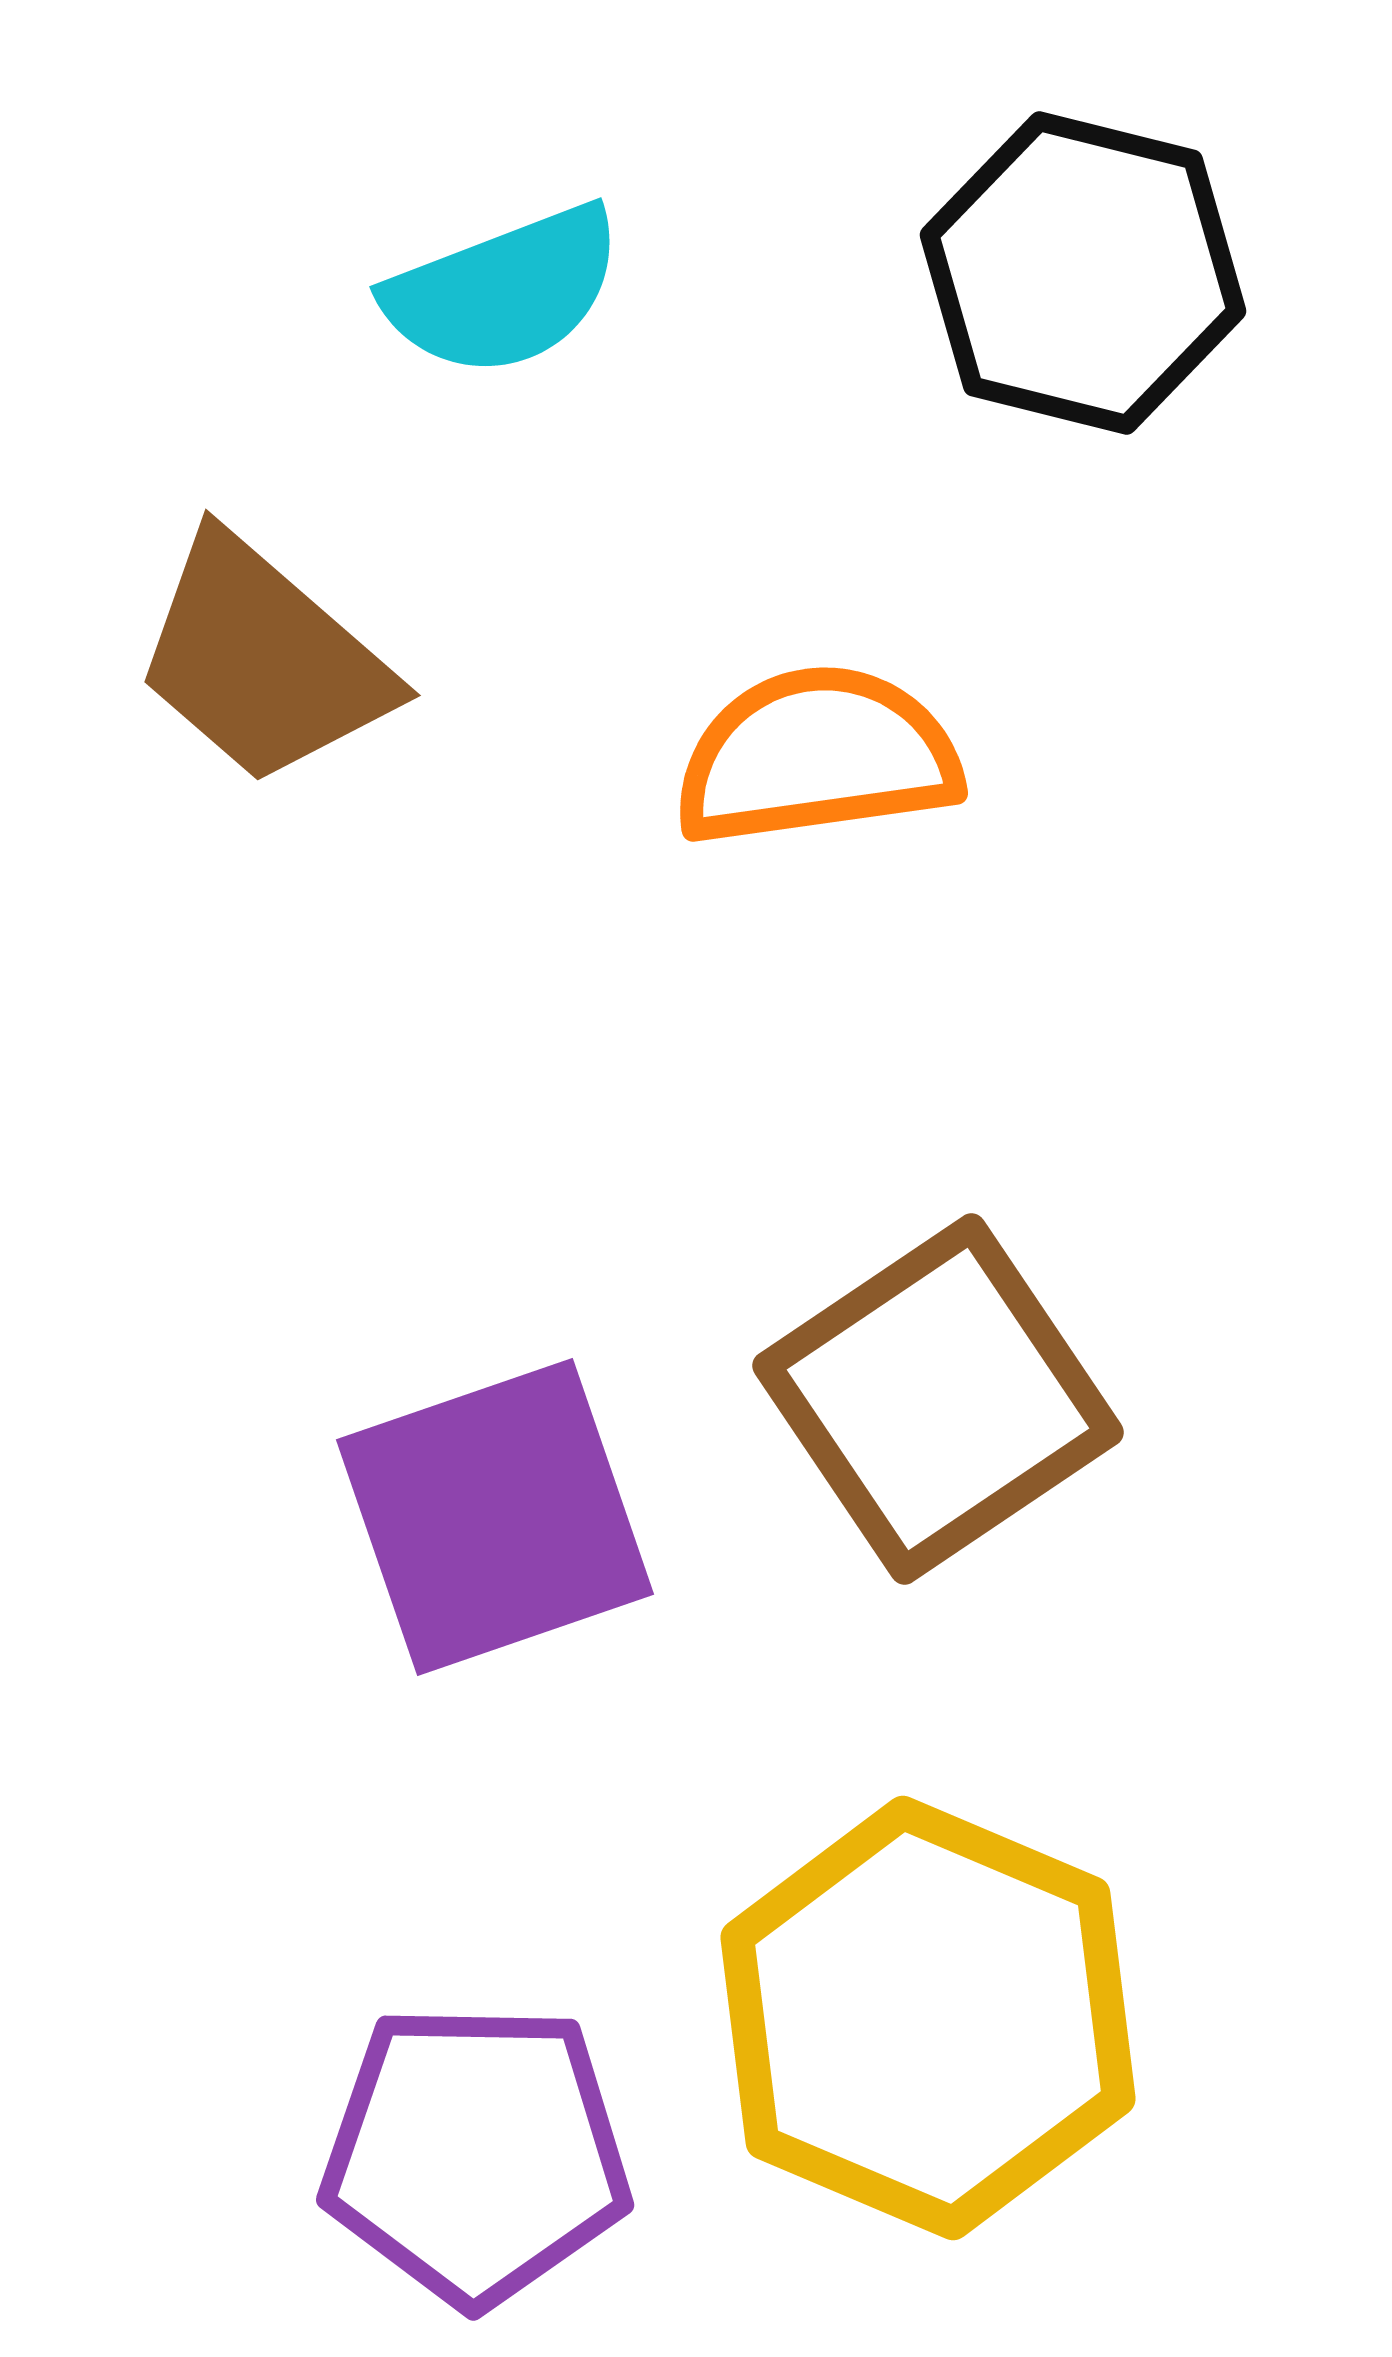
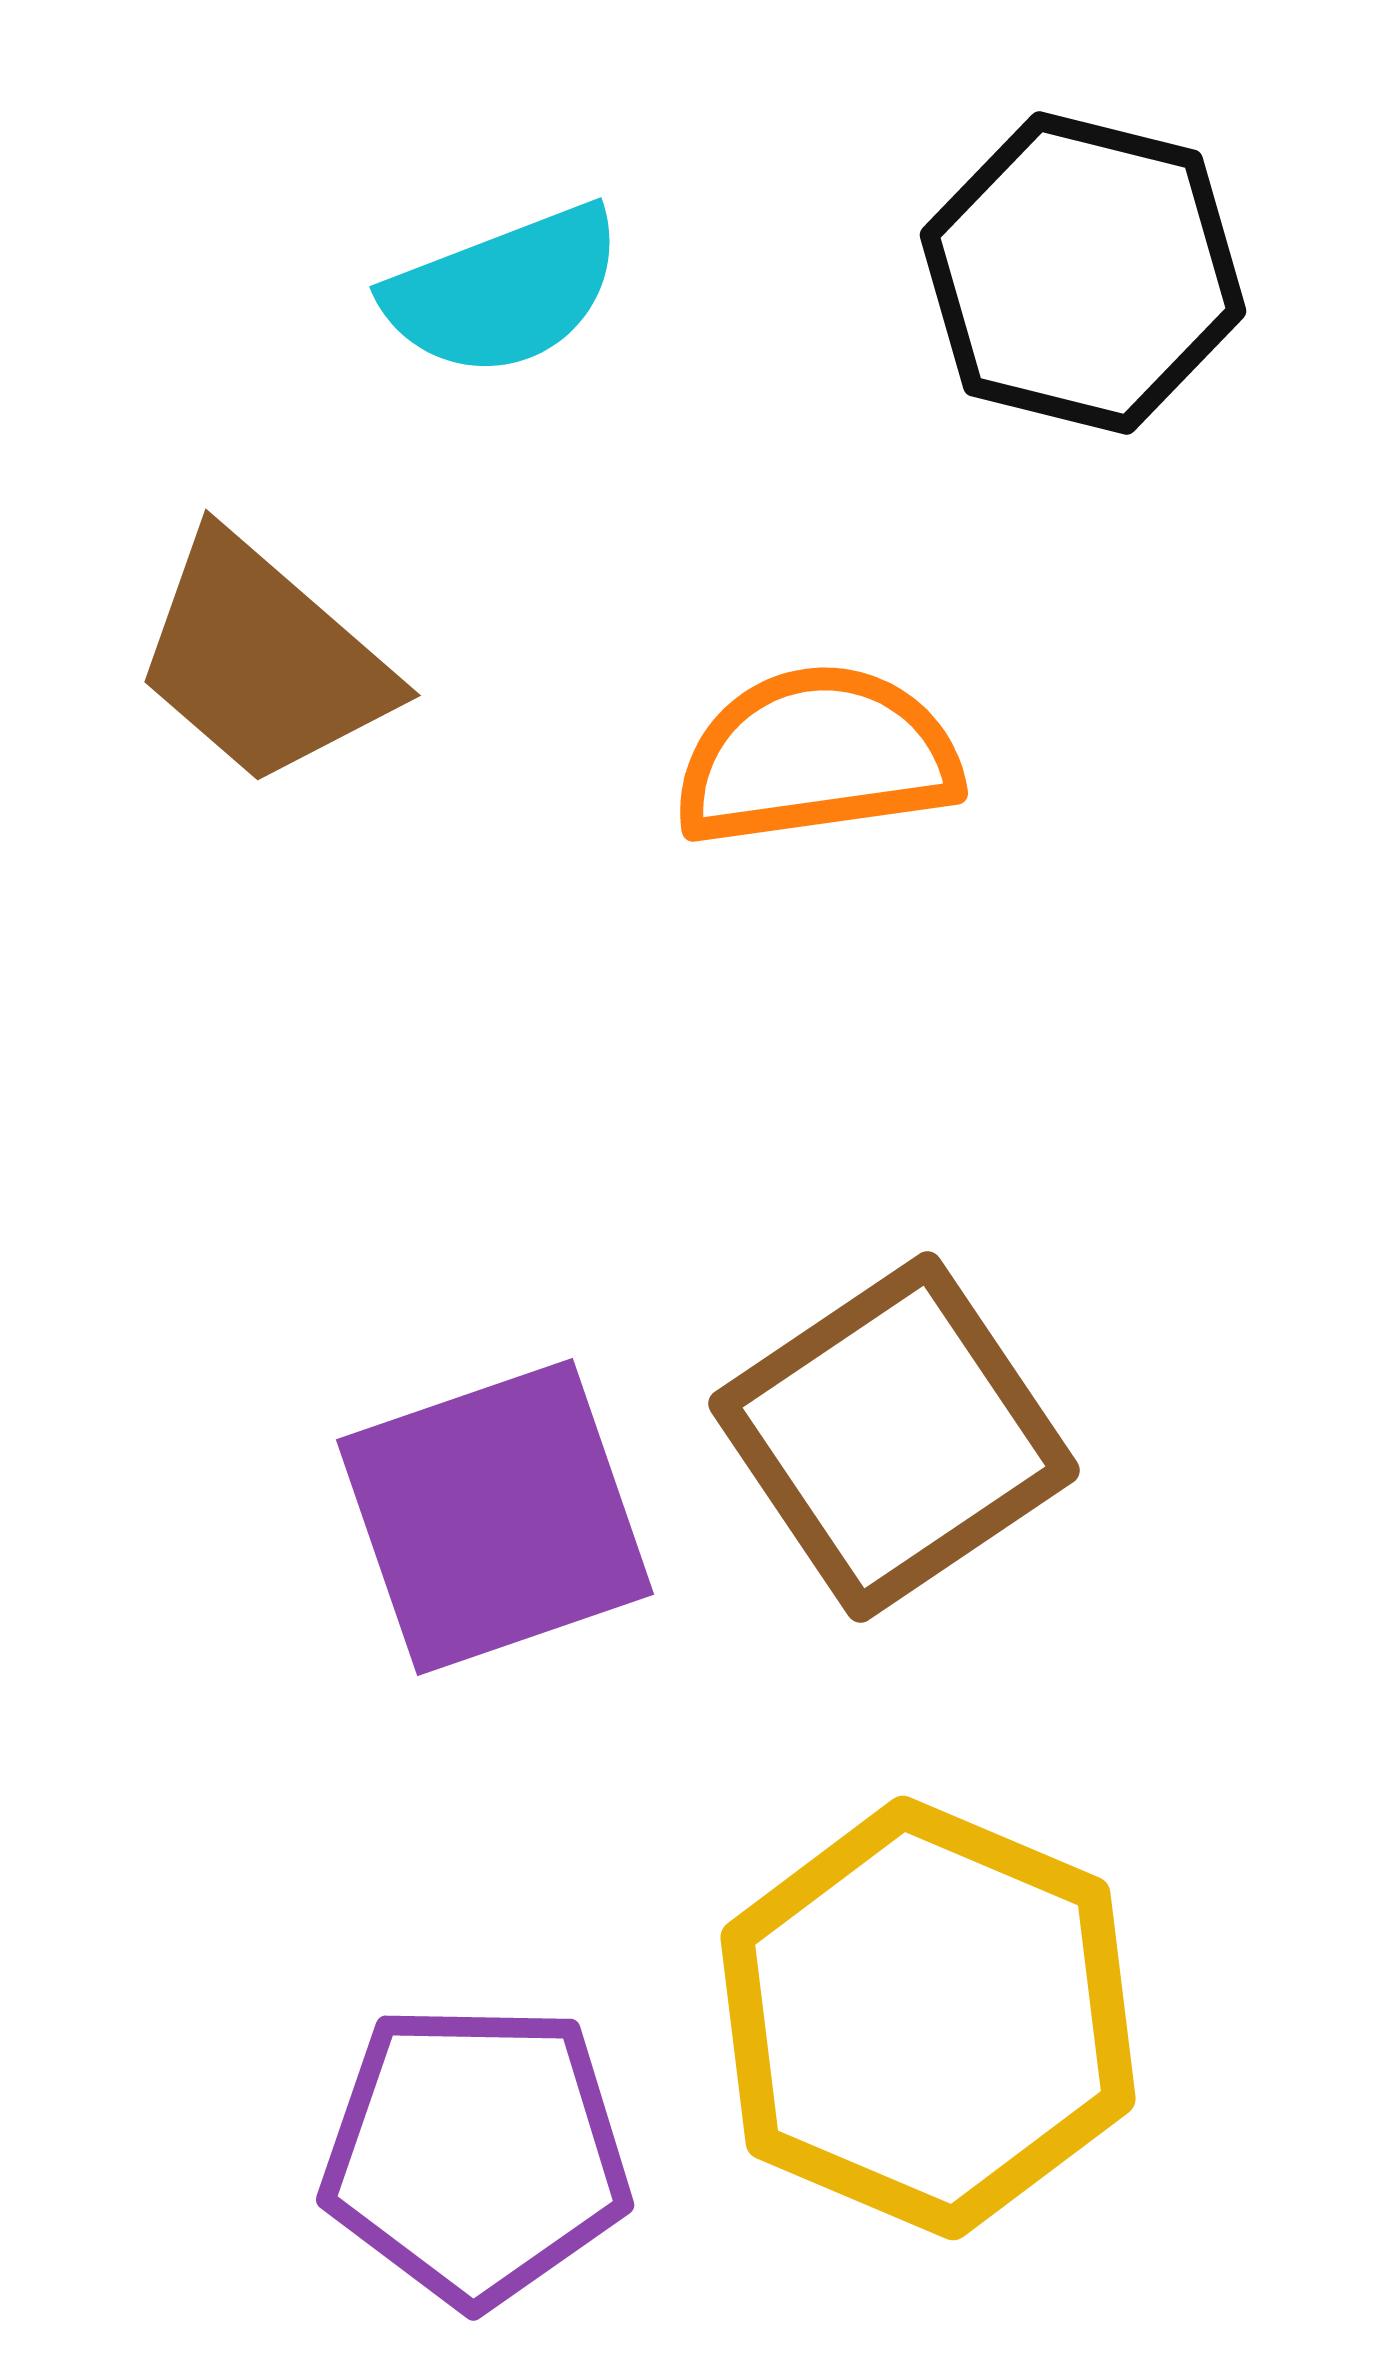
brown square: moved 44 px left, 38 px down
